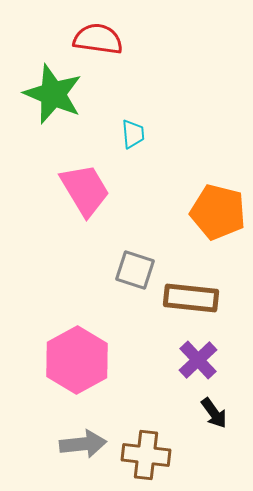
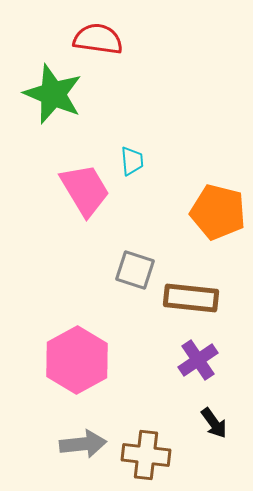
cyan trapezoid: moved 1 px left, 27 px down
purple cross: rotated 9 degrees clockwise
black arrow: moved 10 px down
